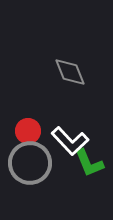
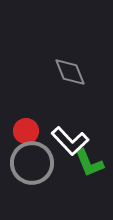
red circle: moved 2 px left
gray circle: moved 2 px right
